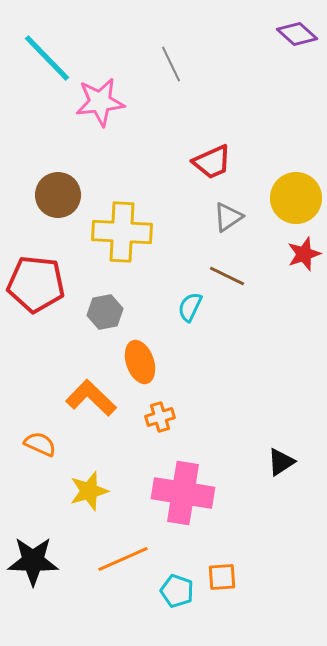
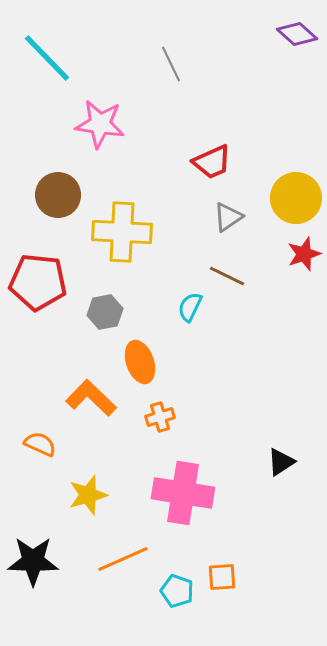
pink star: moved 22 px down; rotated 15 degrees clockwise
red pentagon: moved 2 px right, 2 px up
yellow star: moved 1 px left, 4 px down
